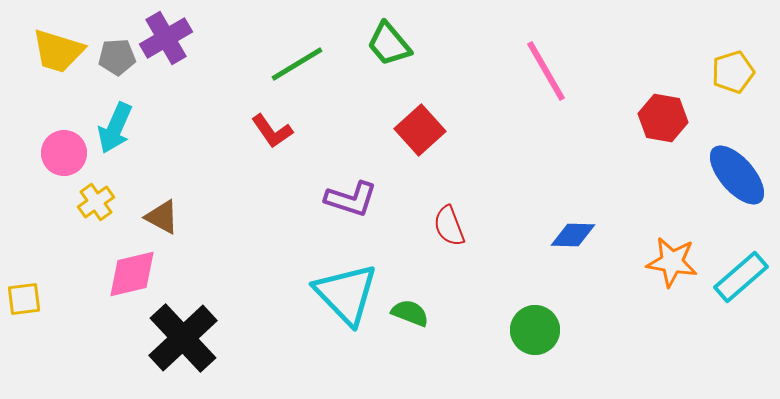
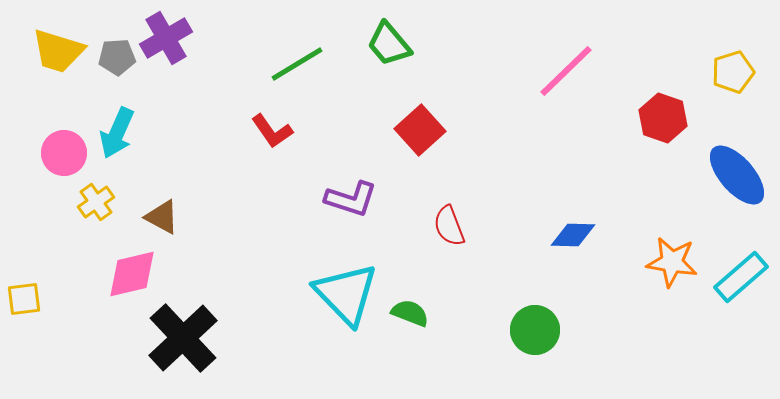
pink line: moved 20 px right; rotated 76 degrees clockwise
red hexagon: rotated 9 degrees clockwise
cyan arrow: moved 2 px right, 5 px down
